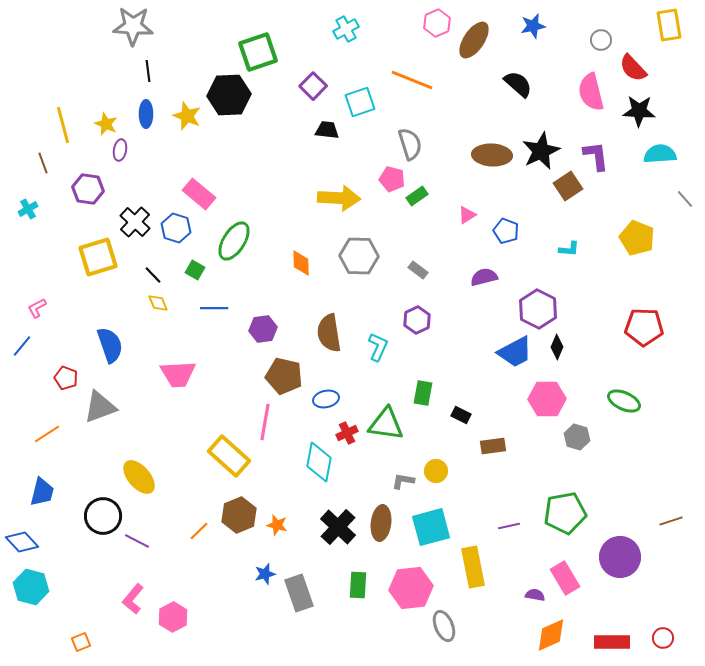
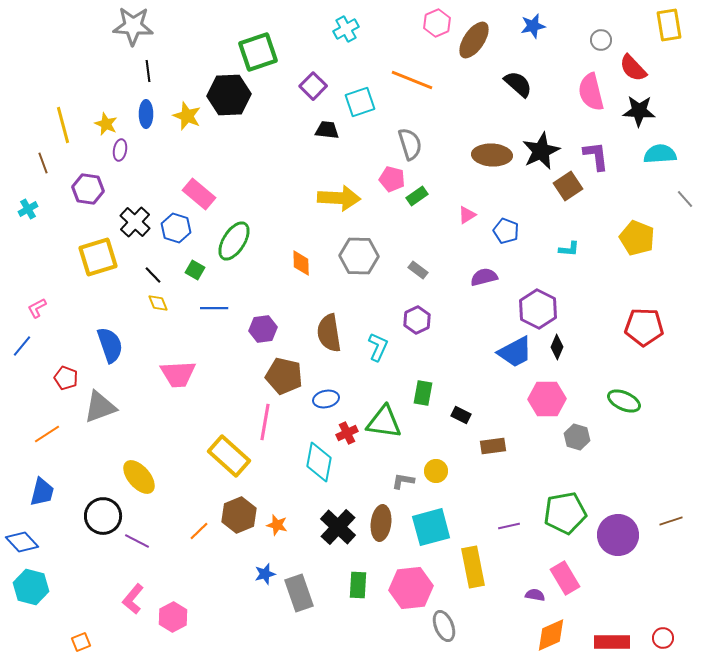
green triangle at (386, 424): moved 2 px left, 2 px up
purple circle at (620, 557): moved 2 px left, 22 px up
